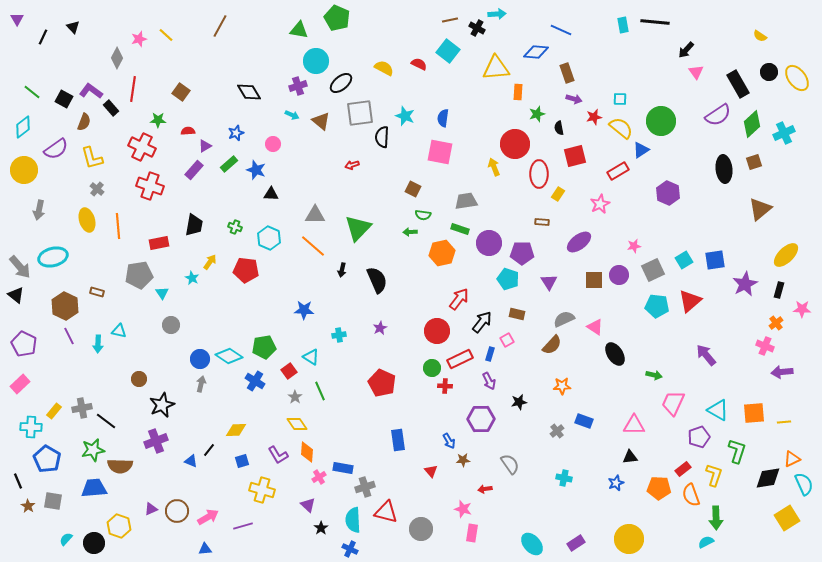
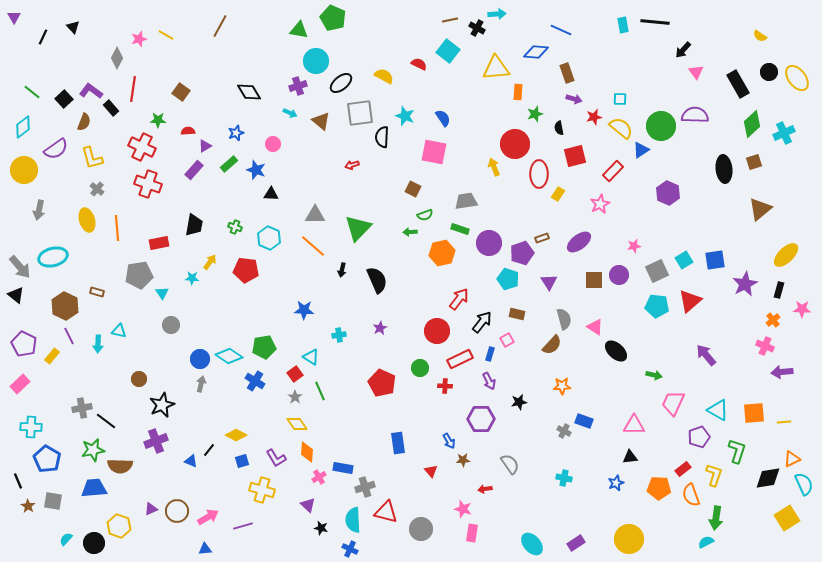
green pentagon at (337, 18): moved 4 px left
purple triangle at (17, 19): moved 3 px left, 2 px up
yellow line at (166, 35): rotated 14 degrees counterclockwise
black arrow at (686, 50): moved 3 px left
yellow semicircle at (384, 68): moved 8 px down
black square at (64, 99): rotated 18 degrees clockwise
green star at (537, 114): moved 2 px left
cyan arrow at (292, 115): moved 2 px left, 2 px up
purple semicircle at (718, 115): moved 23 px left; rotated 144 degrees counterclockwise
blue semicircle at (443, 118): rotated 138 degrees clockwise
green circle at (661, 121): moved 5 px down
pink square at (440, 152): moved 6 px left
red rectangle at (618, 171): moved 5 px left; rotated 15 degrees counterclockwise
red cross at (150, 186): moved 2 px left, 2 px up
green semicircle at (423, 215): moved 2 px right; rotated 28 degrees counterclockwise
brown rectangle at (542, 222): moved 16 px down; rotated 24 degrees counterclockwise
orange line at (118, 226): moved 1 px left, 2 px down
purple pentagon at (522, 253): rotated 20 degrees counterclockwise
gray square at (653, 270): moved 4 px right, 1 px down
cyan star at (192, 278): rotated 24 degrees counterclockwise
gray semicircle at (564, 319): rotated 100 degrees clockwise
orange cross at (776, 323): moved 3 px left, 3 px up
black ellipse at (615, 354): moved 1 px right, 3 px up; rotated 15 degrees counterclockwise
green circle at (432, 368): moved 12 px left
red square at (289, 371): moved 6 px right, 3 px down
yellow rectangle at (54, 411): moved 2 px left, 55 px up
yellow diamond at (236, 430): moved 5 px down; rotated 30 degrees clockwise
gray cross at (557, 431): moved 7 px right; rotated 24 degrees counterclockwise
blue rectangle at (398, 440): moved 3 px down
purple L-shape at (278, 455): moved 2 px left, 3 px down
green arrow at (716, 518): rotated 10 degrees clockwise
black star at (321, 528): rotated 24 degrees counterclockwise
